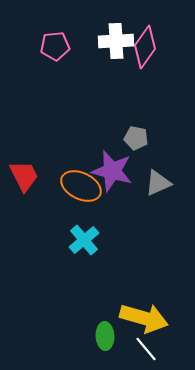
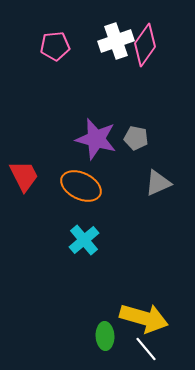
white cross: rotated 16 degrees counterclockwise
pink diamond: moved 2 px up
purple star: moved 16 px left, 32 px up
